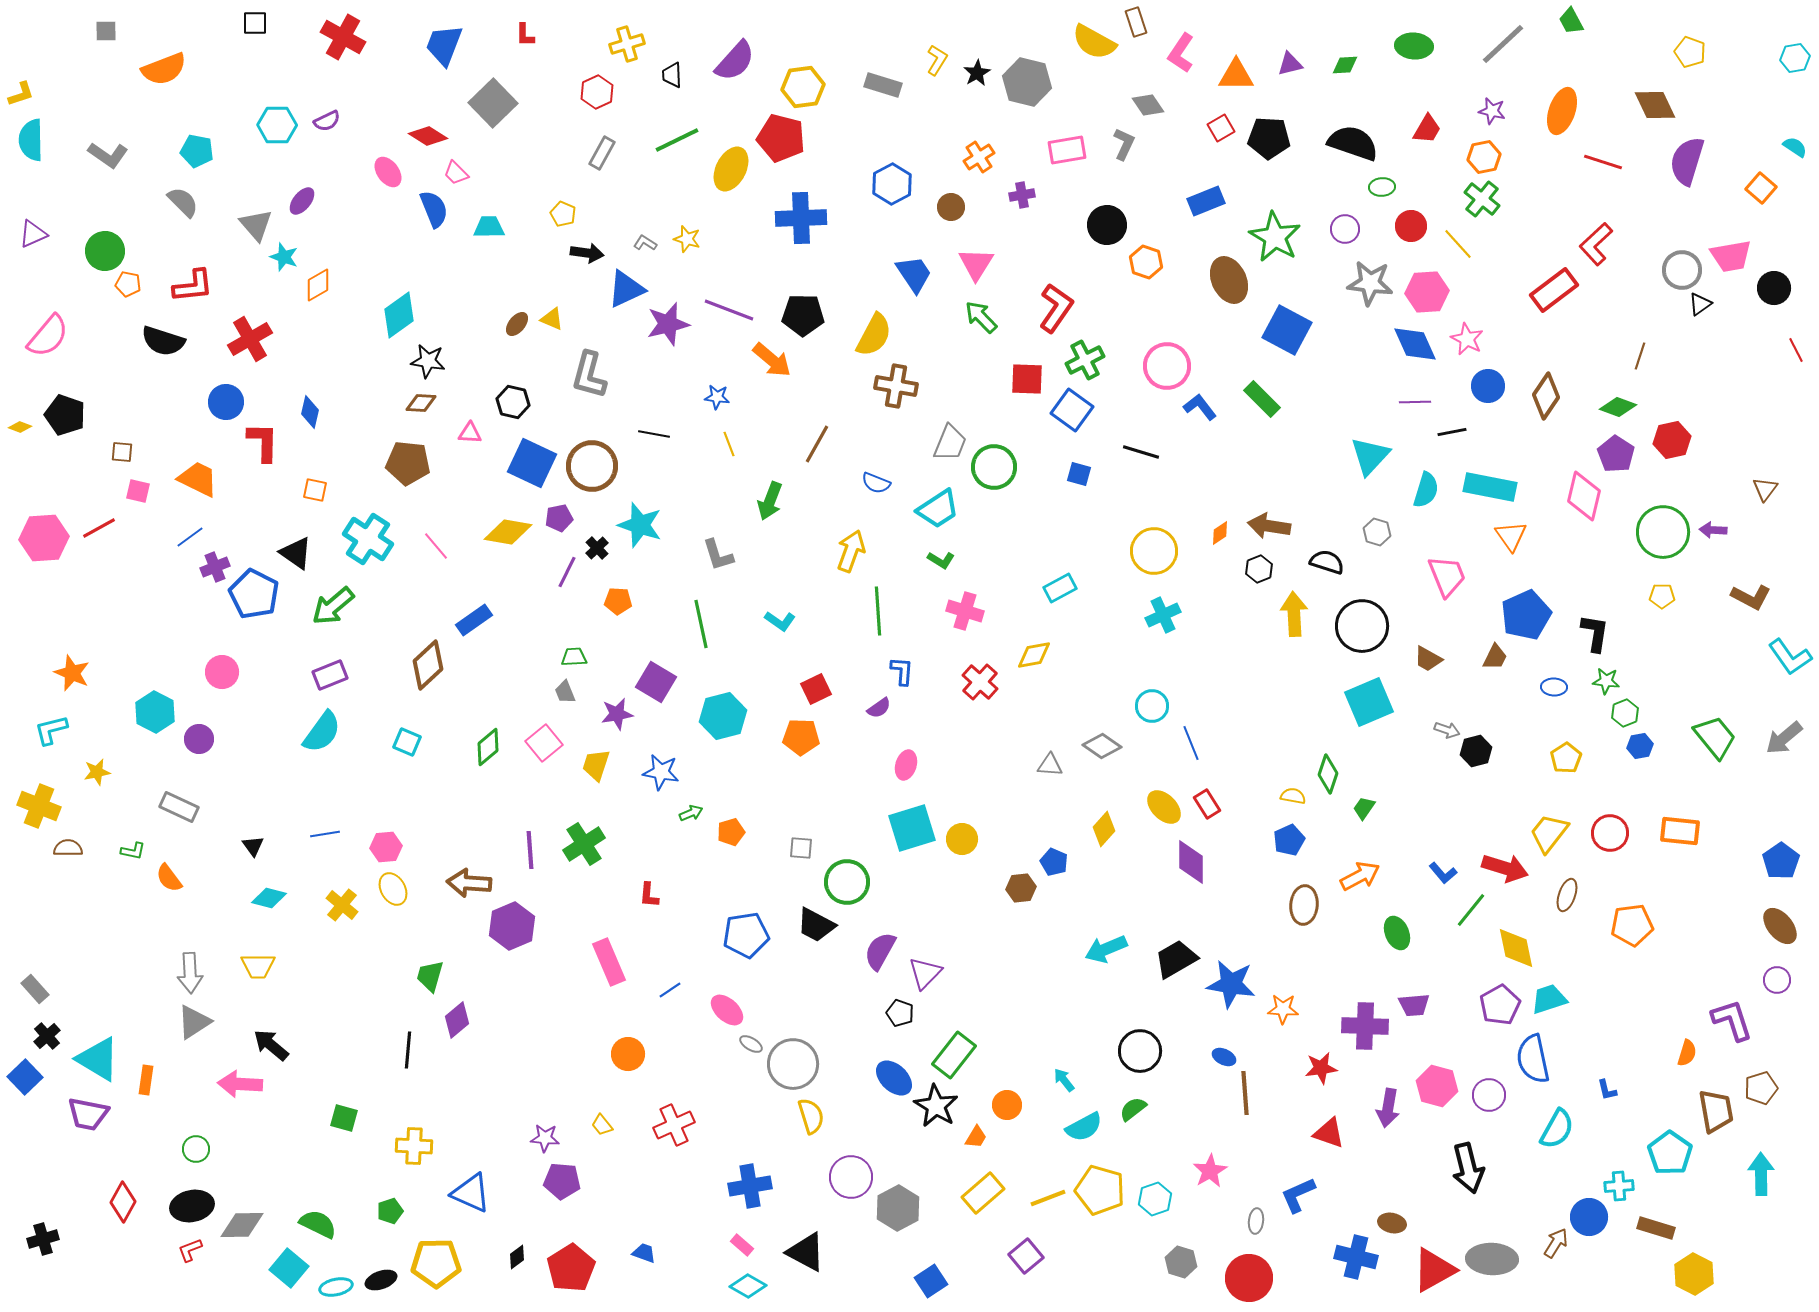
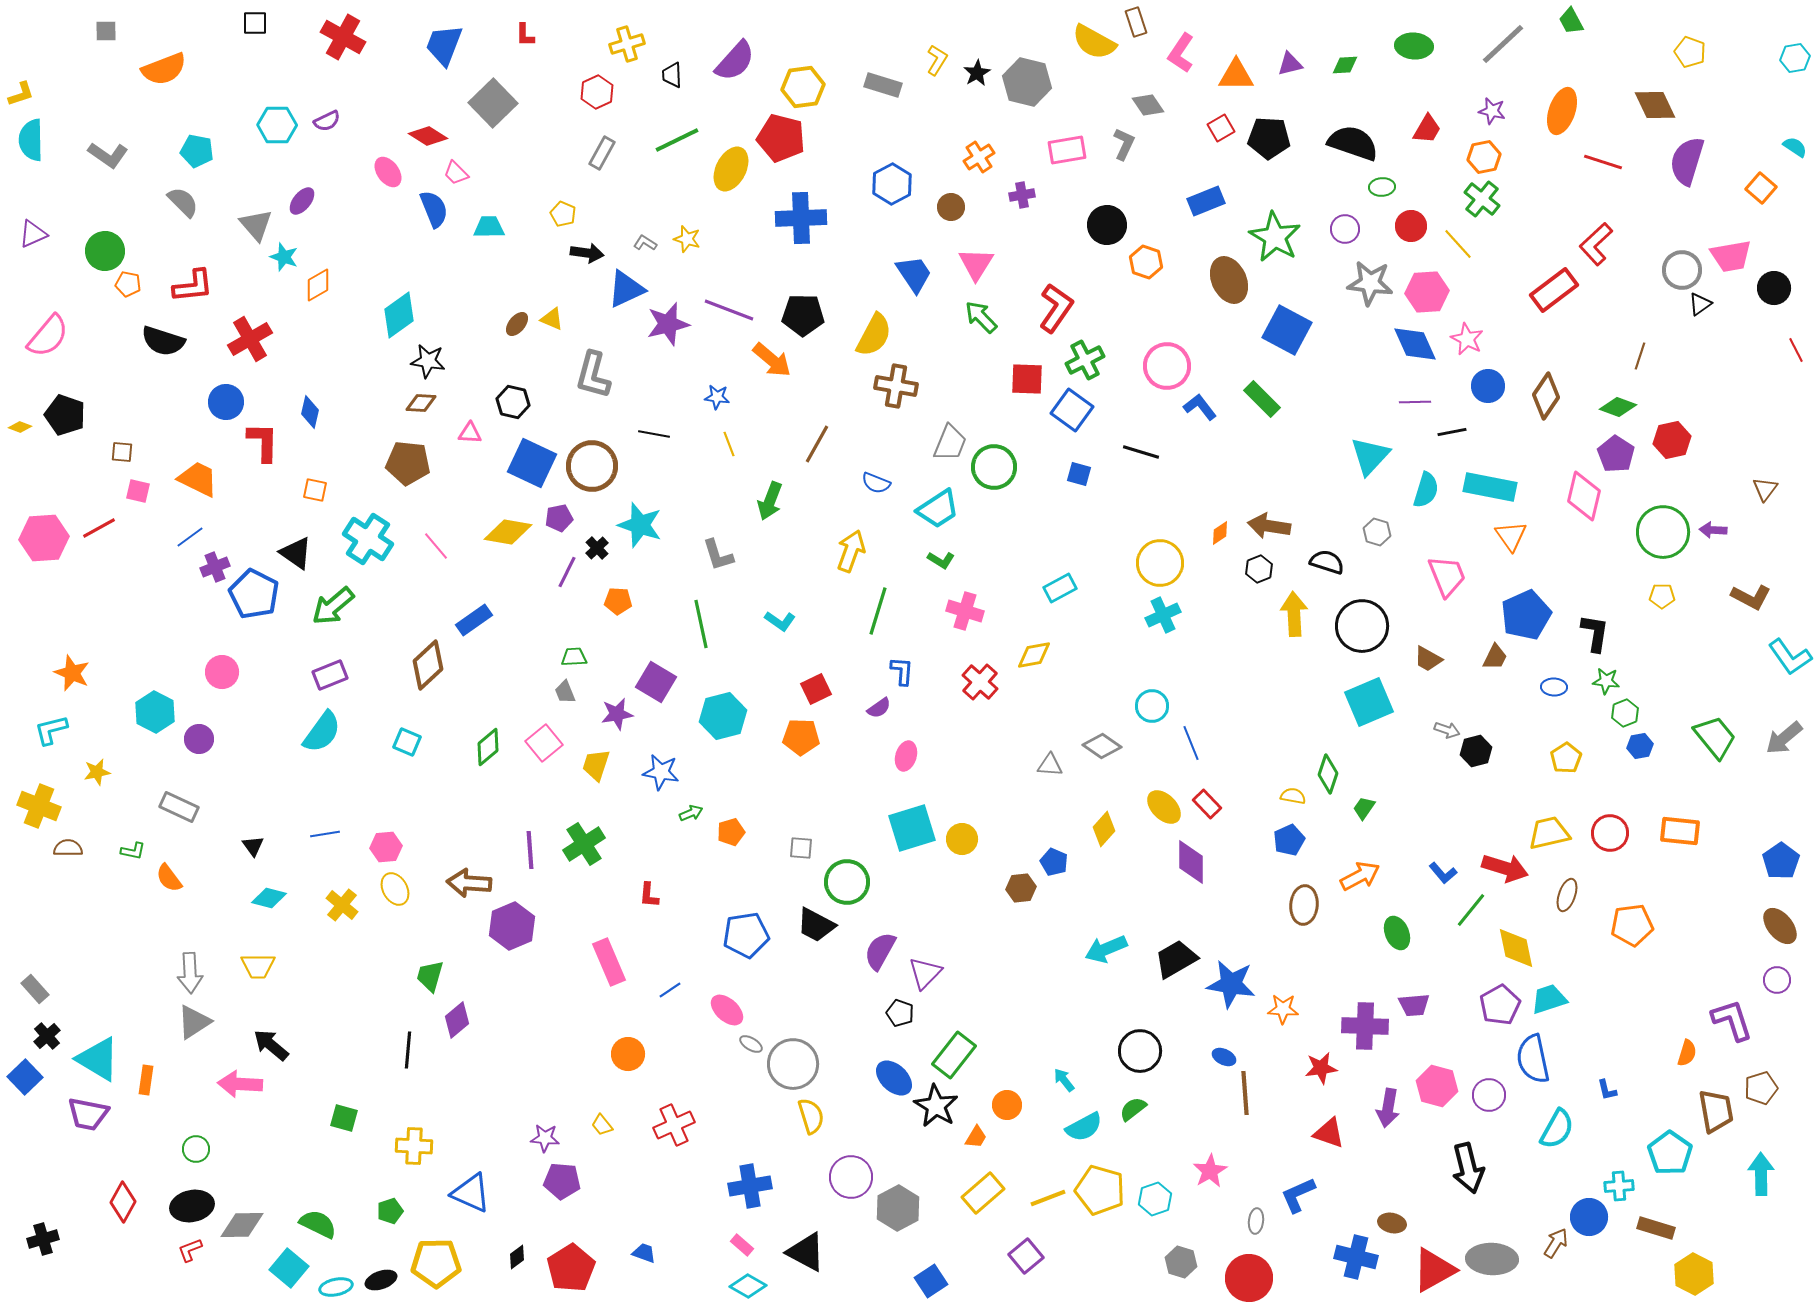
gray L-shape at (589, 375): moved 4 px right
yellow circle at (1154, 551): moved 6 px right, 12 px down
green line at (878, 611): rotated 21 degrees clockwise
pink ellipse at (906, 765): moved 9 px up
red rectangle at (1207, 804): rotated 12 degrees counterclockwise
yellow trapezoid at (1549, 833): rotated 39 degrees clockwise
yellow ellipse at (393, 889): moved 2 px right
